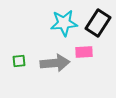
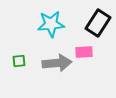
cyan star: moved 13 px left, 1 px down
gray arrow: moved 2 px right
